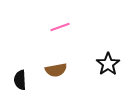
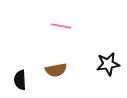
pink line: moved 1 px right, 1 px up; rotated 30 degrees clockwise
black star: rotated 25 degrees clockwise
